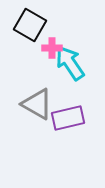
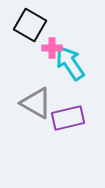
gray triangle: moved 1 px left, 1 px up
